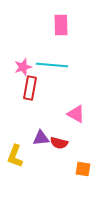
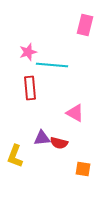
pink rectangle: moved 24 px right; rotated 15 degrees clockwise
pink star: moved 5 px right, 15 px up
red rectangle: rotated 15 degrees counterclockwise
pink triangle: moved 1 px left, 1 px up
purple triangle: moved 1 px right
